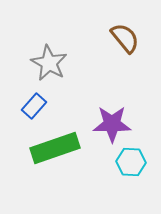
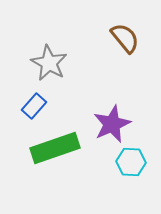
purple star: rotated 24 degrees counterclockwise
